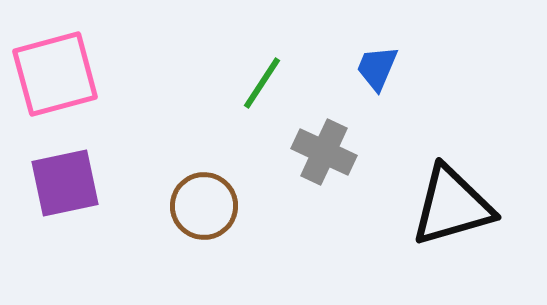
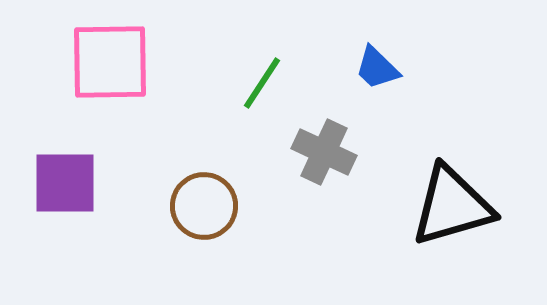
blue trapezoid: rotated 69 degrees counterclockwise
pink square: moved 55 px right, 12 px up; rotated 14 degrees clockwise
purple square: rotated 12 degrees clockwise
